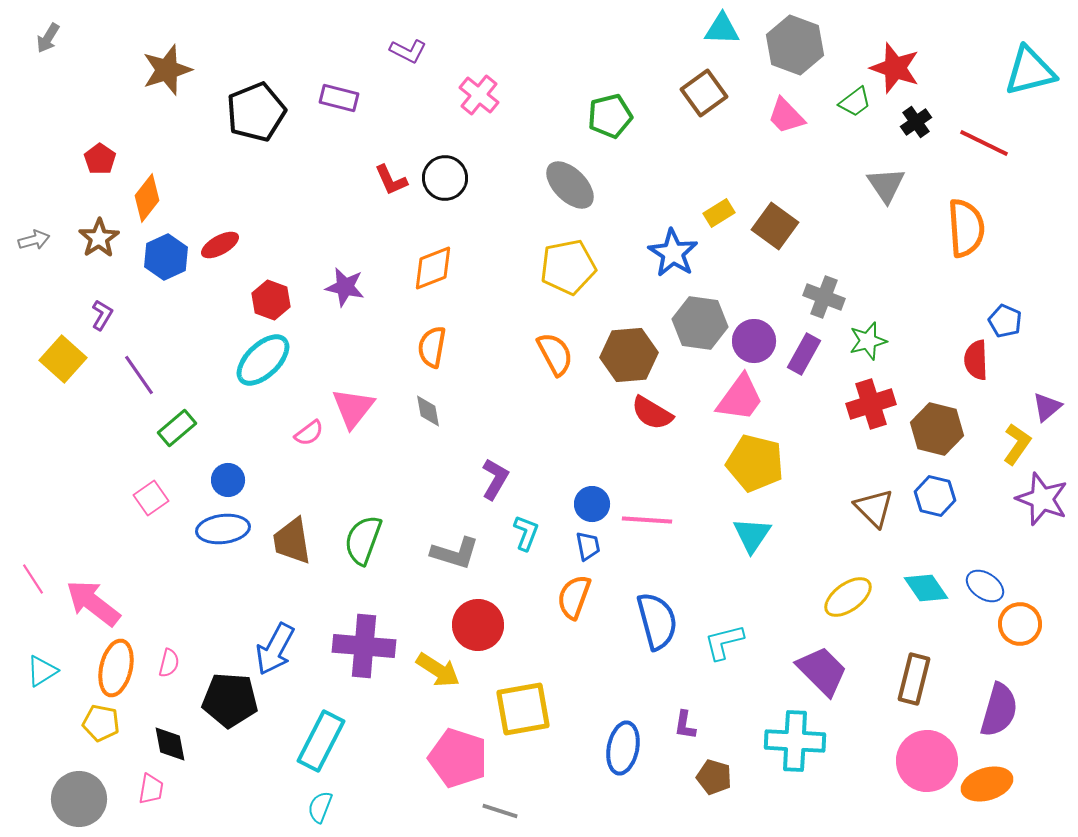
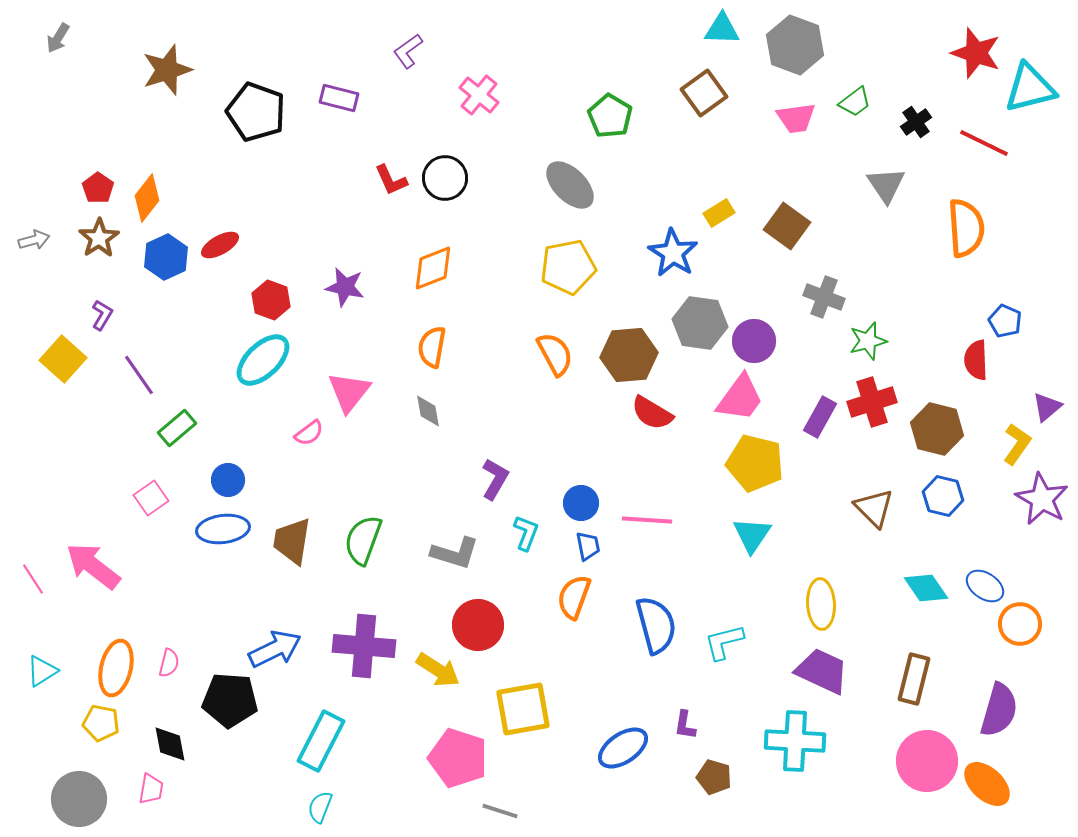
gray arrow at (48, 38): moved 10 px right
purple L-shape at (408, 51): rotated 117 degrees clockwise
red star at (895, 68): moved 81 px right, 15 px up
cyan triangle at (1030, 71): moved 17 px down
black pentagon at (256, 112): rotated 30 degrees counterclockwise
green pentagon at (610, 116): rotated 27 degrees counterclockwise
pink trapezoid at (786, 116): moved 10 px right, 2 px down; rotated 54 degrees counterclockwise
red pentagon at (100, 159): moved 2 px left, 29 px down
brown square at (775, 226): moved 12 px right
purple rectangle at (804, 354): moved 16 px right, 63 px down
red cross at (871, 404): moved 1 px right, 2 px up
pink triangle at (353, 408): moved 4 px left, 16 px up
blue hexagon at (935, 496): moved 8 px right
purple star at (1042, 499): rotated 8 degrees clockwise
blue circle at (592, 504): moved 11 px left, 1 px up
brown trapezoid at (292, 541): rotated 18 degrees clockwise
yellow ellipse at (848, 597): moved 27 px left, 7 px down; rotated 57 degrees counterclockwise
pink arrow at (93, 603): moved 37 px up
blue semicircle at (657, 621): moved 1 px left, 4 px down
blue arrow at (275, 649): rotated 144 degrees counterclockwise
purple trapezoid at (822, 671): rotated 20 degrees counterclockwise
blue ellipse at (623, 748): rotated 45 degrees clockwise
orange ellipse at (987, 784): rotated 60 degrees clockwise
